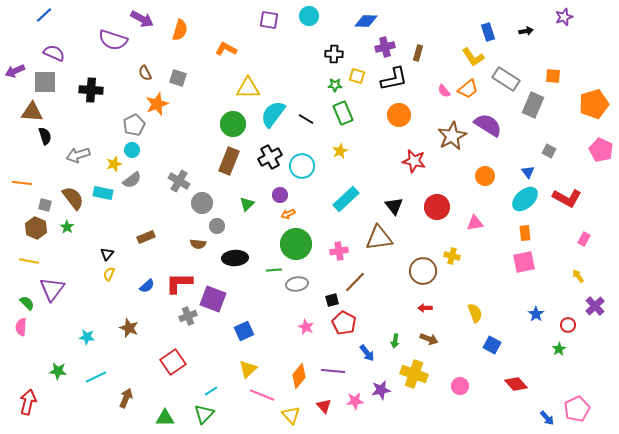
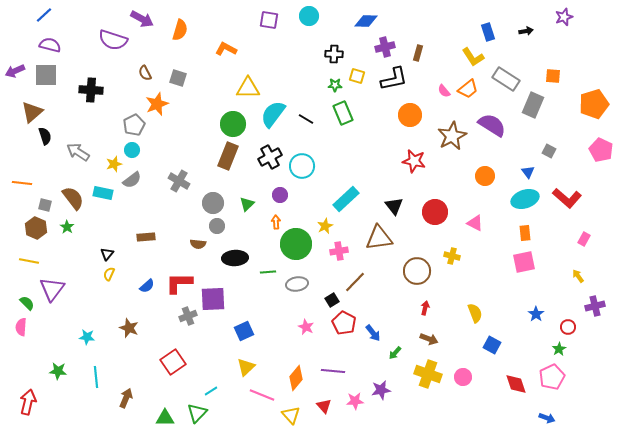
purple semicircle at (54, 53): moved 4 px left, 8 px up; rotated 10 degrees counterclockwise
gray square at (45, 82): moved 1 px right, 7 px up
brown triangle at (32, 112): rotated 45 degrees counterclockwise
orange circle at (399, 115): moved 11 px right
purple semicircle at (488, 125): moved 4 px right
yellow star at (340, 151): moved 15 px left, 75 px down
gray arrow at (78, 155): moved 3 px up; rotated 50 degrees clockwise
brown rectangle at (229, 161): moved 1 px left, 5 px up
red L-shape at (567, 198): rotated 12 degrees clockwise
cyan ellipse at (525, 199): rotated 24 degrees clockwise
gray circle at (202, 203): moved 11 px right
red circle at (437, 207): moved 2 px left, 5 px down
orange arrow at (288, 214): moved 12 px left, 8 px down; rotated 112 degrees clockwise
pink triangle at (475, 223): rotated 36 degrees clockwise
brown rectangle at (146, 237): rotated 18 degrees clockwise
green line at (274, 270): moved 6 px left, 2 px down
brown circle at (423, 271): moved 6 px left
purple square at (213, 299): rotated 24 degrees counterclockwise
black square at (332, 300): rotated 16 degrees counterclockwise
purple cross at (595, 306): rotated 30 degrees clockwise
red arrow at (425, 308): rotated 104 degrees clockwise
red circle at (568, 325): moved 2 px down
green arrow at (395, 341): moved 12 px down; rotated 32 degrees clockwise
blue arrow at (367, 353): moved 6 px right, 20 px up
yellow triangle at (248, 369): moved 2 px left, 2 px up
yellow cross at (414, 374): moved 14 px right
orange diamond at (299, 376): moved 3 px left, 2 px down
cyan line at (96, 377): rotated 70 degrees counterclockwise
red diamond at (516, 384): rotated 25 degrees clockwise
pink circle at (460, 386): moved 3 px right, 9 px up
pink pentagon at (577, 409): moved 25 px left, 32 px up
green triangle at (204, 414): moved 7 px left, 1 px up
blue arrow at (547, 418): rotated 28 degrees counterclockwise
